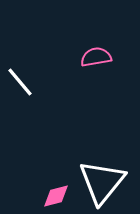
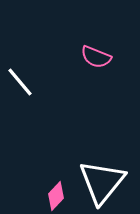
pink semicircle: rotated 148 degrees counterclockwise
pink diamond: rotated 32 degrees counterclockwise
